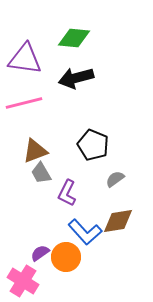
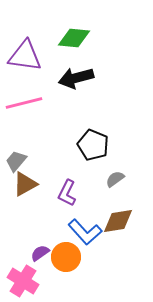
purple triangle: moved 3 px up
brown triangle: moved 10 px left, 33 px down; rotated 8 degrees counterclockwise
gray trapezoid: moved 25 px left, 12 px up; rotated 70 degrees clockwise
